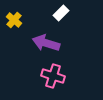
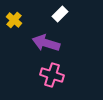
white rectangle: moved 1 px left, 1 px down
pink cross: moved 1 px left, 1 px up
